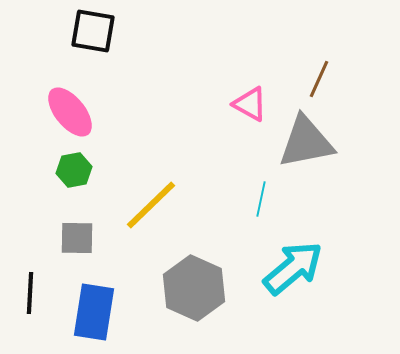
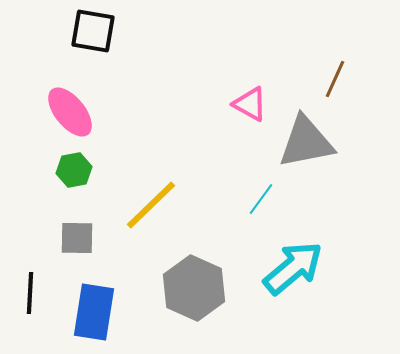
brown line: moved 16 px right
cyan line: rotated 24 degrees clockwise
